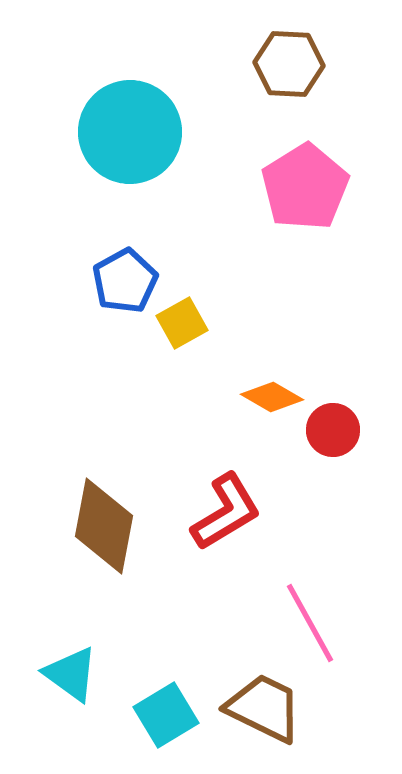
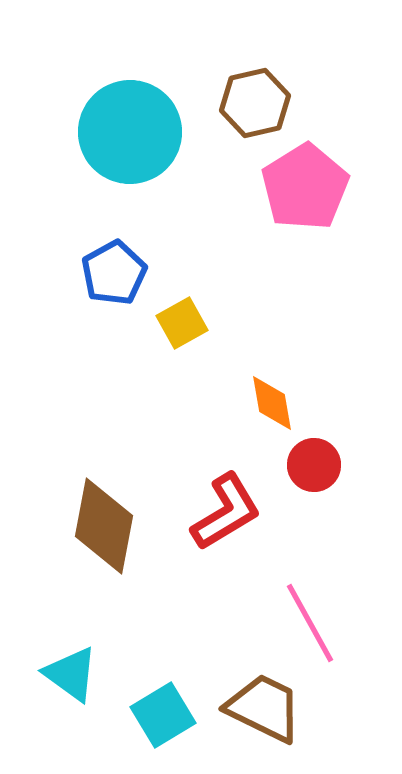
brown hexagon: moved 34 px left, 39 px down; rotated 16 degrees counterclockwise
blue pentagon: moved 11 px left, 8 px up
orange diamond: moved 6 px down; rotated 50 degrees clockwise
red circle: moved 19 px left, 35 px down
cyan square: moved 3 px left
